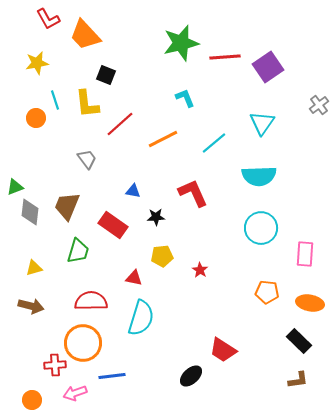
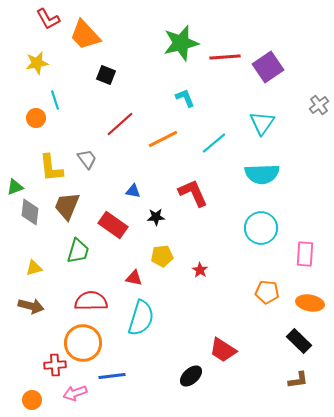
yellow L-shape at (87, 104): moved 36 px left, 64 px down
cyan semicircle at (259, 176): moved 3 px right, 2 px up
